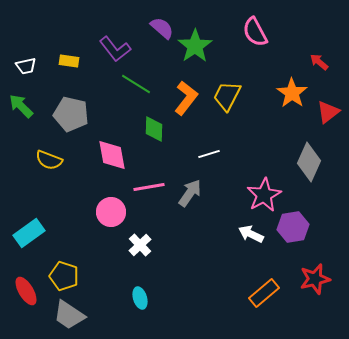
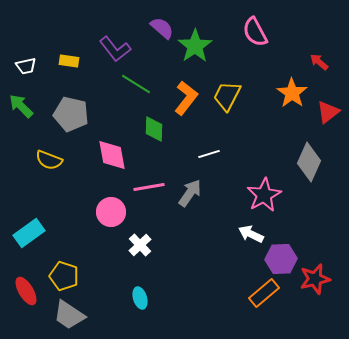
purple hexagon: moved 12 px left, 32 px down; rotated 8 degrees clockwise
